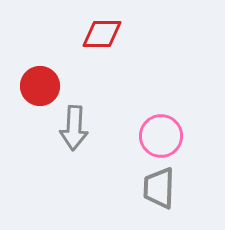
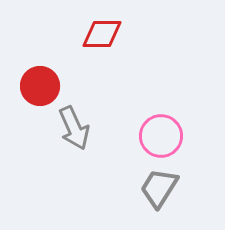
gray arrow: rotated 27 degrees counterclockwise
gray trapezoid: rotated 30 degrees clockwise
